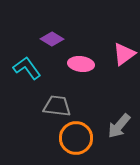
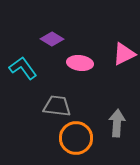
pink triangle: rotated 10 degrees clockwise
pink ellipse: moved 1 px left, 1 px up
cyan L-shape: moved 4 px left
gray arrow: moved 2 px left, 3 px up; rotated 144 degrees clockwise
